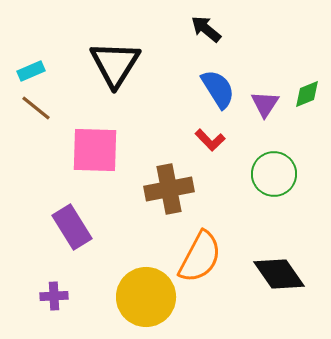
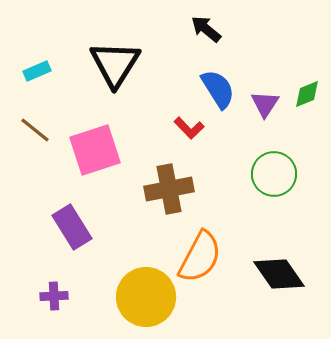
cyan rectangle: moved 6 px right
brown line: moved 1 px left, 22 px down
red L-shape: moved 21 px left, 12 px up
pink square: rotated 20 degrees counterclockwise
